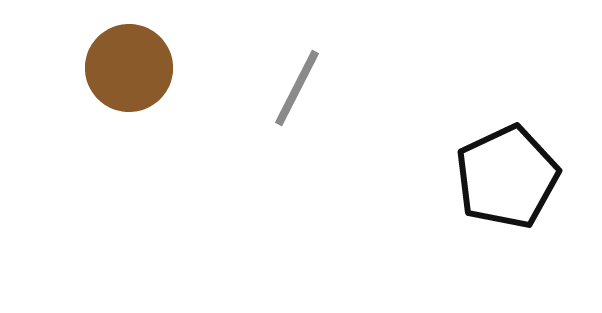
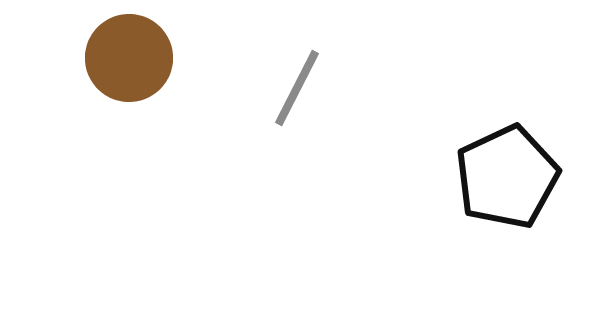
brown circle: moved 10 px up
